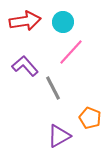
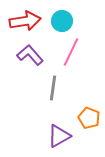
cyan circle: moved 1 px left, 1 px up
pink line: rotated 16 degrees counterclockwise
purple L-shape: moved 5 px right, 11 px up
gray line: rotated 35 degrees clockwise
orange pentagon: moved 1 px left
